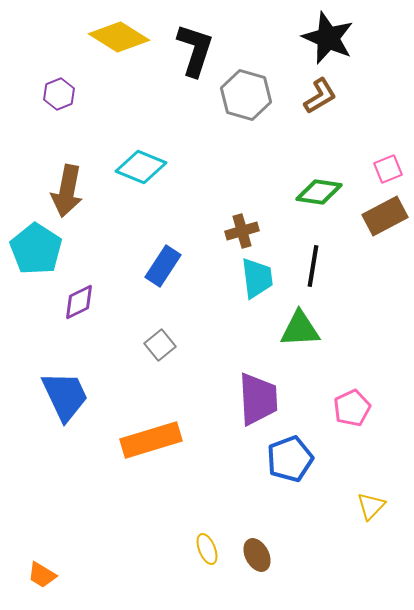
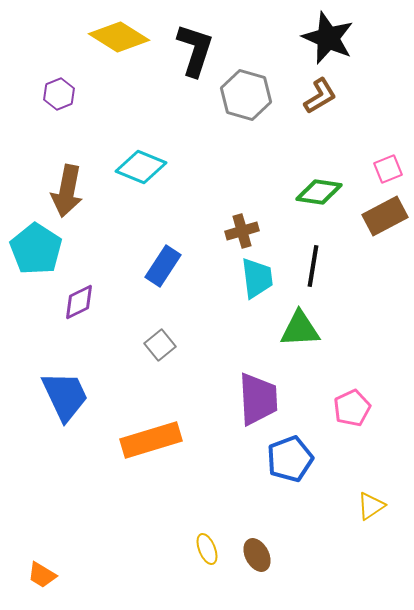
yellow triangle: rotated 12 degrees clockwise
